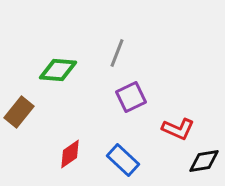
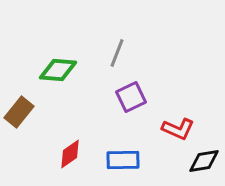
blue rectangle: rotated 44 degrees counterclockwise
